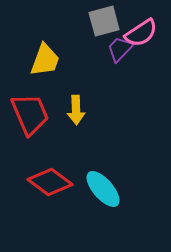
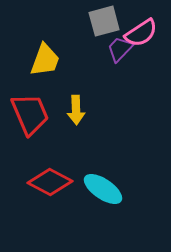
red diamond: rotated 9 degrees counterclockwise
cyan ellipse: rotated 15 degrees counterclockwise
